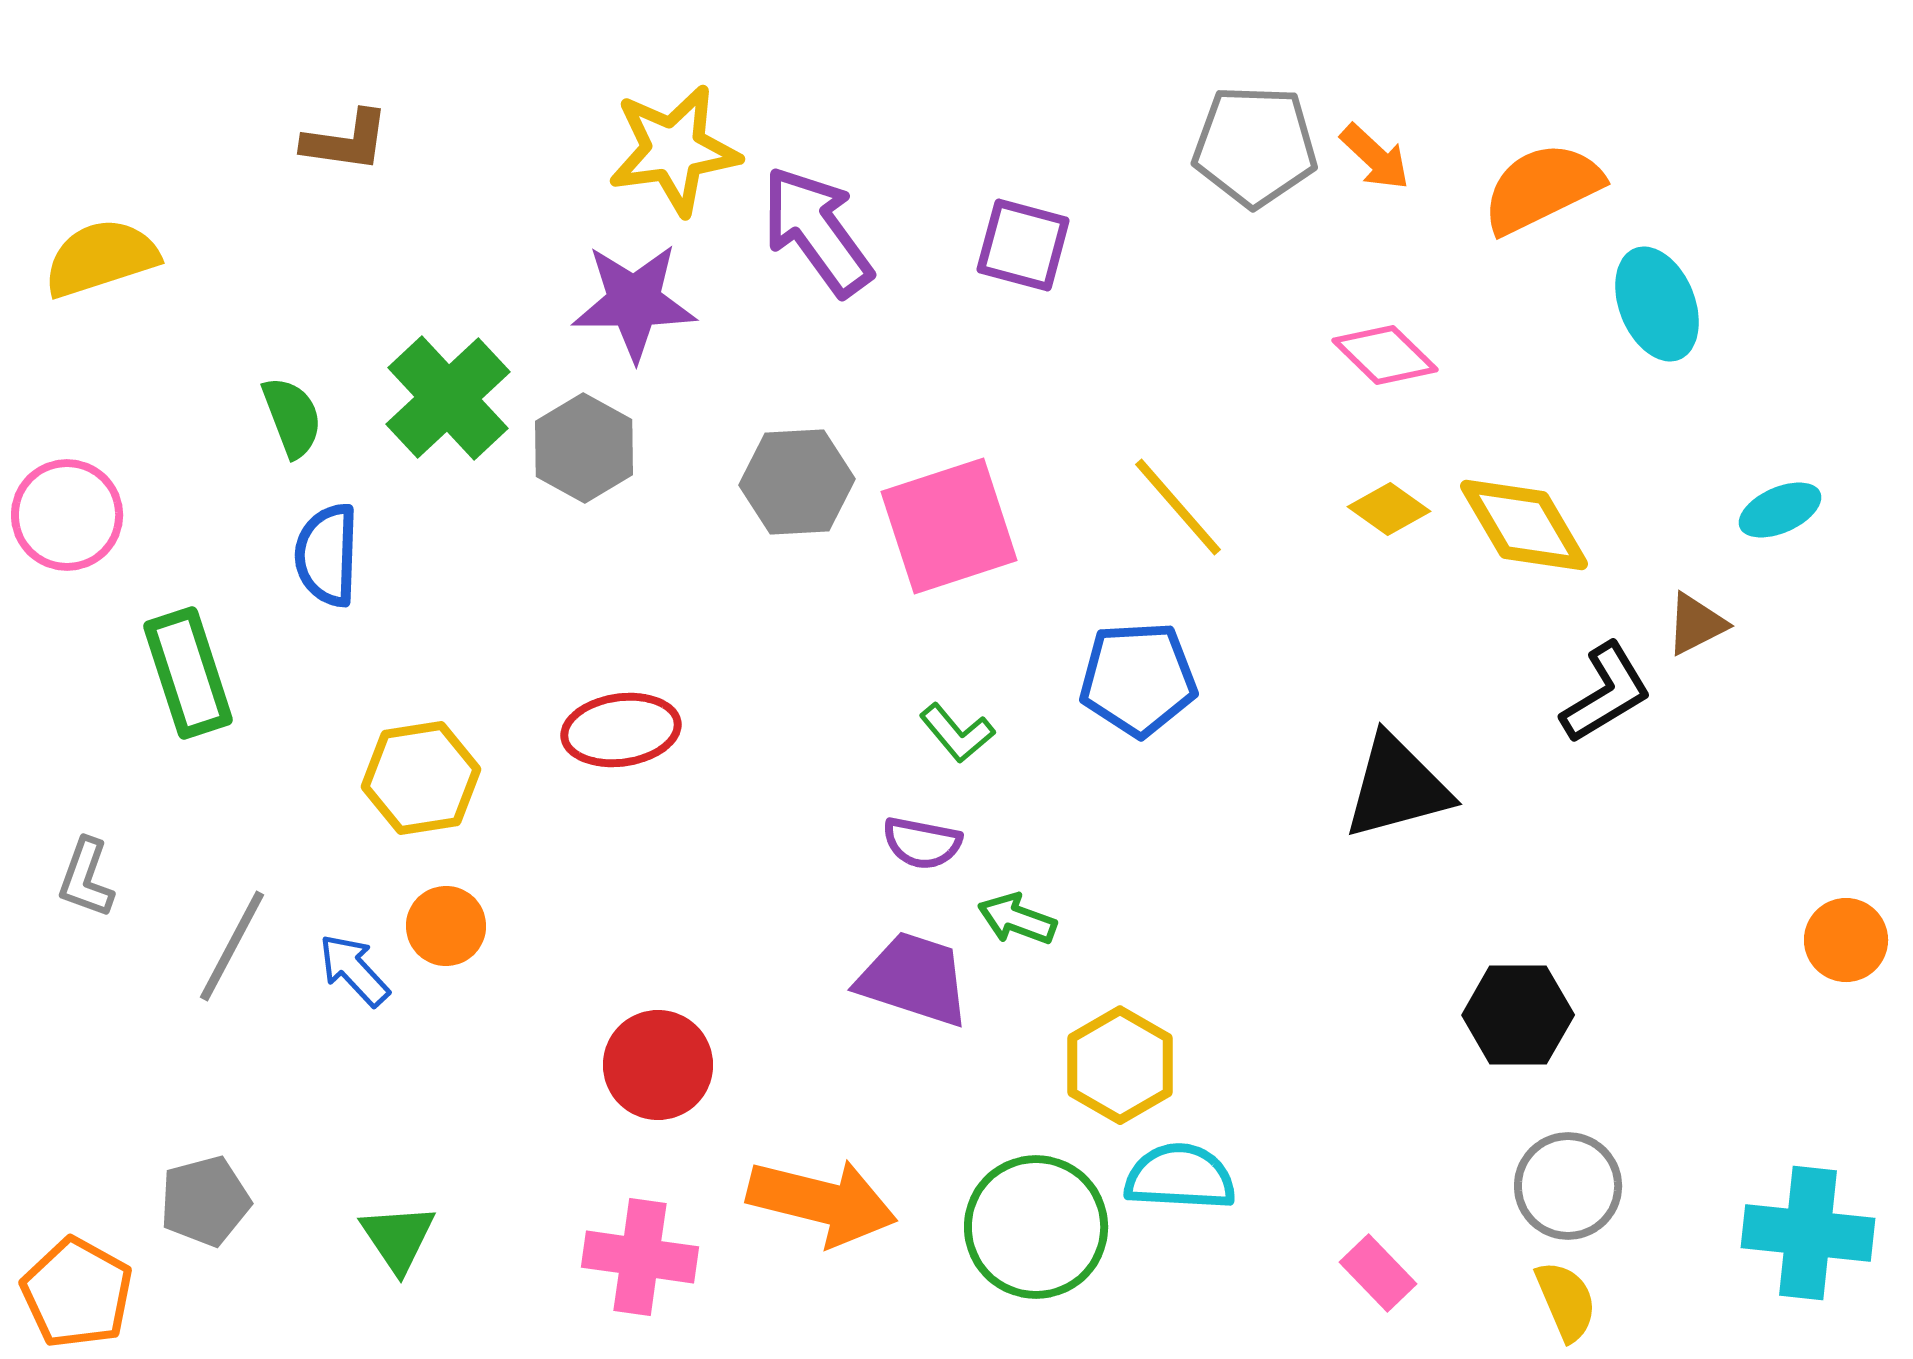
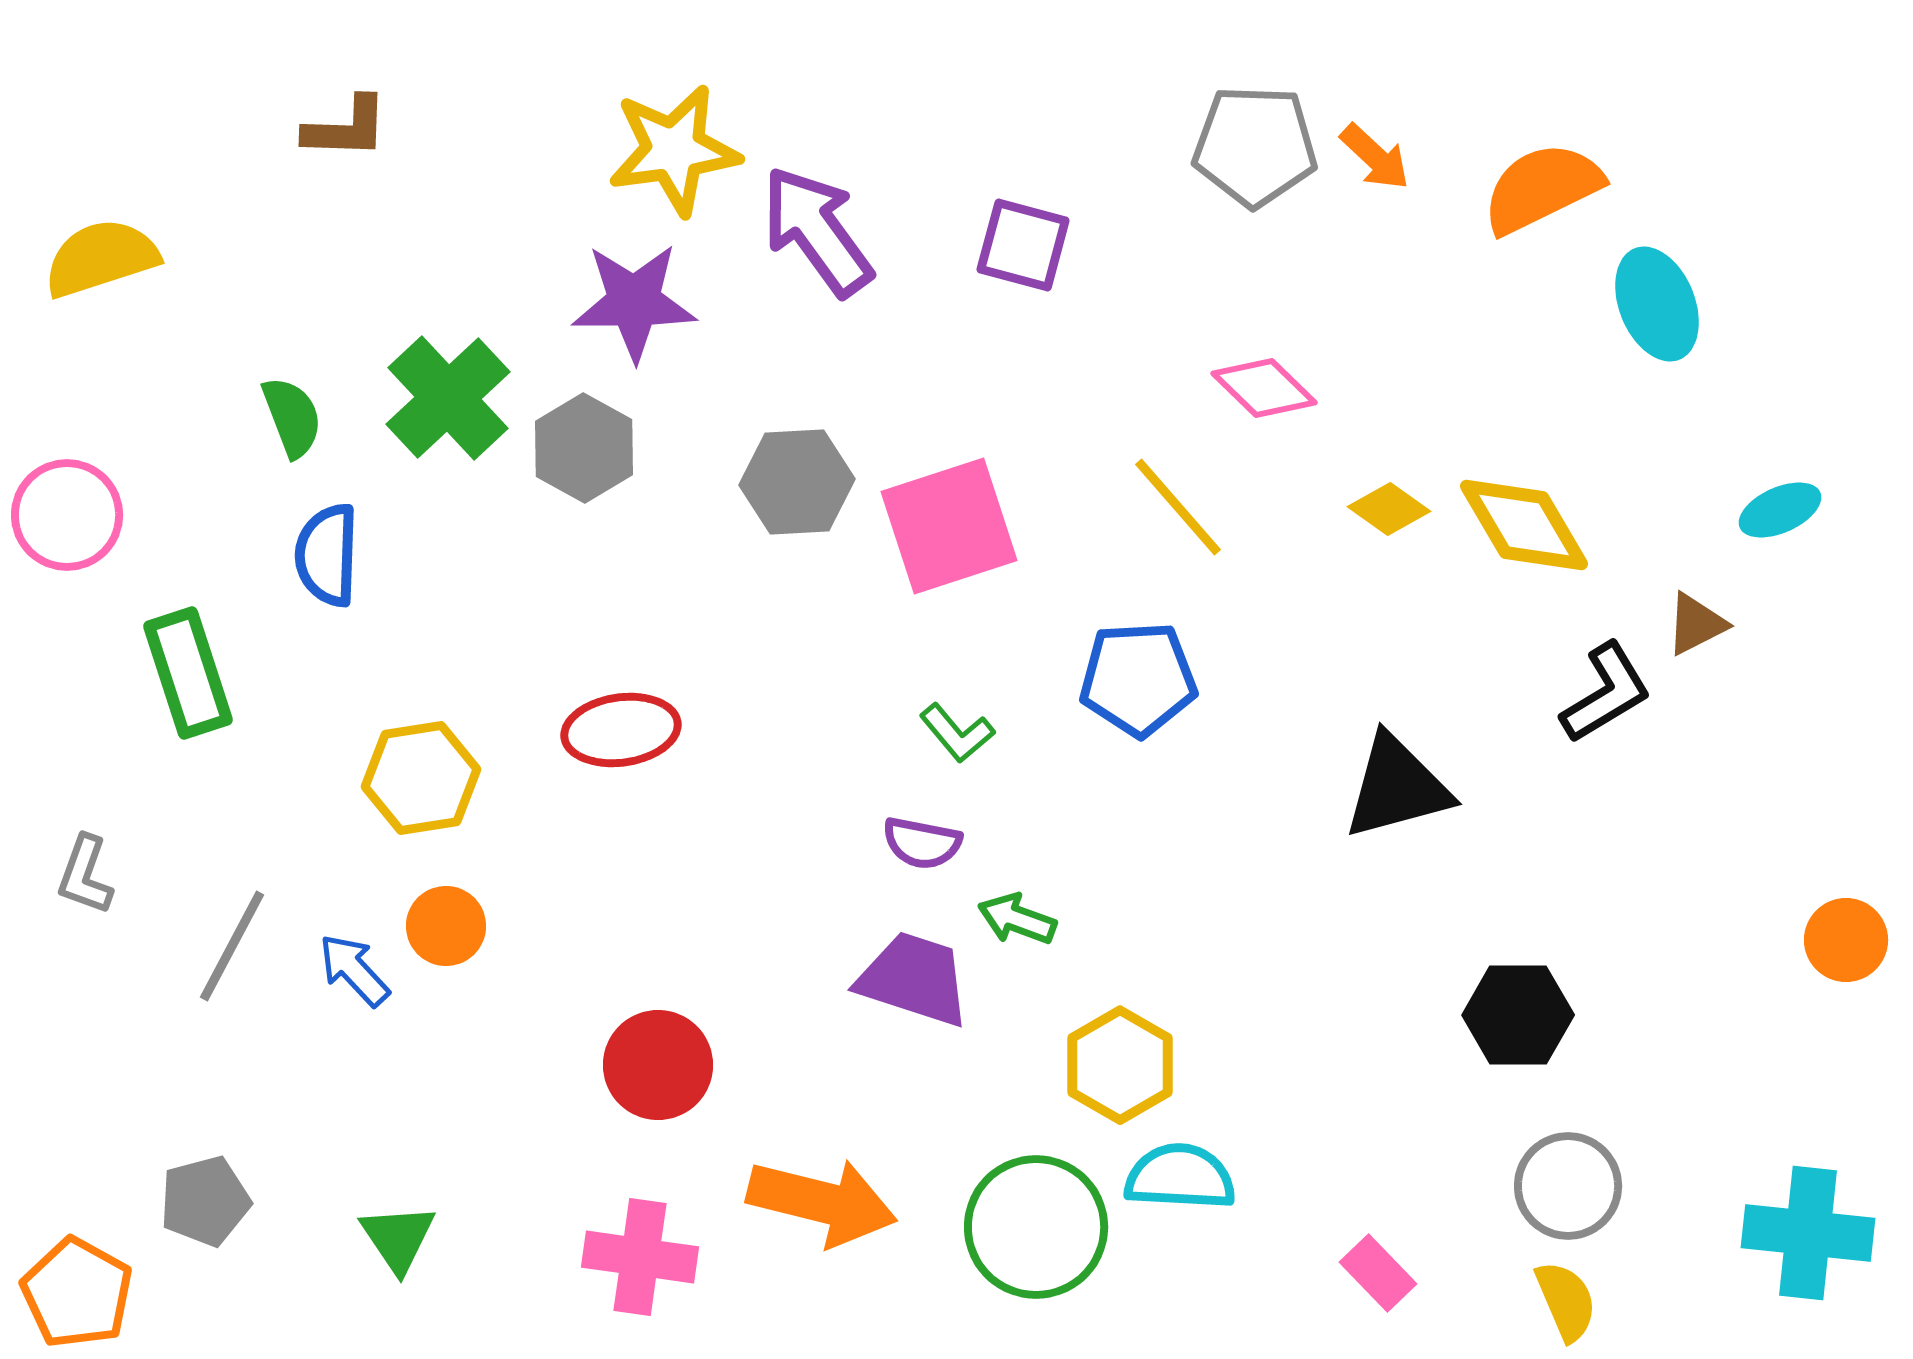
brown L-shape at (346, 141): moved 13 px up; rotated 6 degrees counterclockwise
pink diamond at (1385, 355): moved 121 px left, 33 px down
gray L-shape at (86, 878): moved 1 px left, 3 px up
